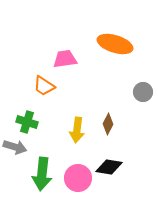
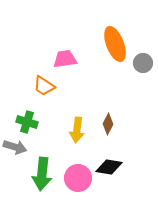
orange ellipse: rotated 52 degrees clockwise
gray circle: moved 29 px up
